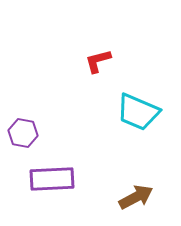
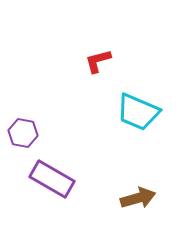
purple rectangle: rotated 33 degrees clockwise
brown arrow: moved 2 px right, 1 px down; rotated 12 degrees clockwise
